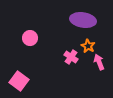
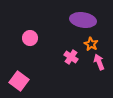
orange star: moved 3 px right, 2 px up
